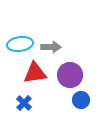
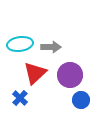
red triangle: rotated 35 degrees counterclockwise
blue cross: moved 4 px left, 5 px up
